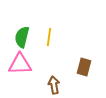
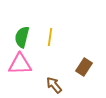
yellow line: moved 1 px right
brown rectangle: rotated 18 degrees clockwise
brown arrow: rotated 30 degrees counterclockwise
